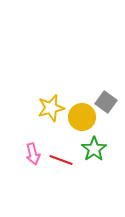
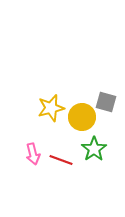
gray square: rotated 20 degrees counterclockwise
